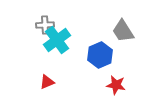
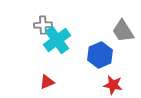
gray cross: moved 2 px left
red star: moved 3 px left
